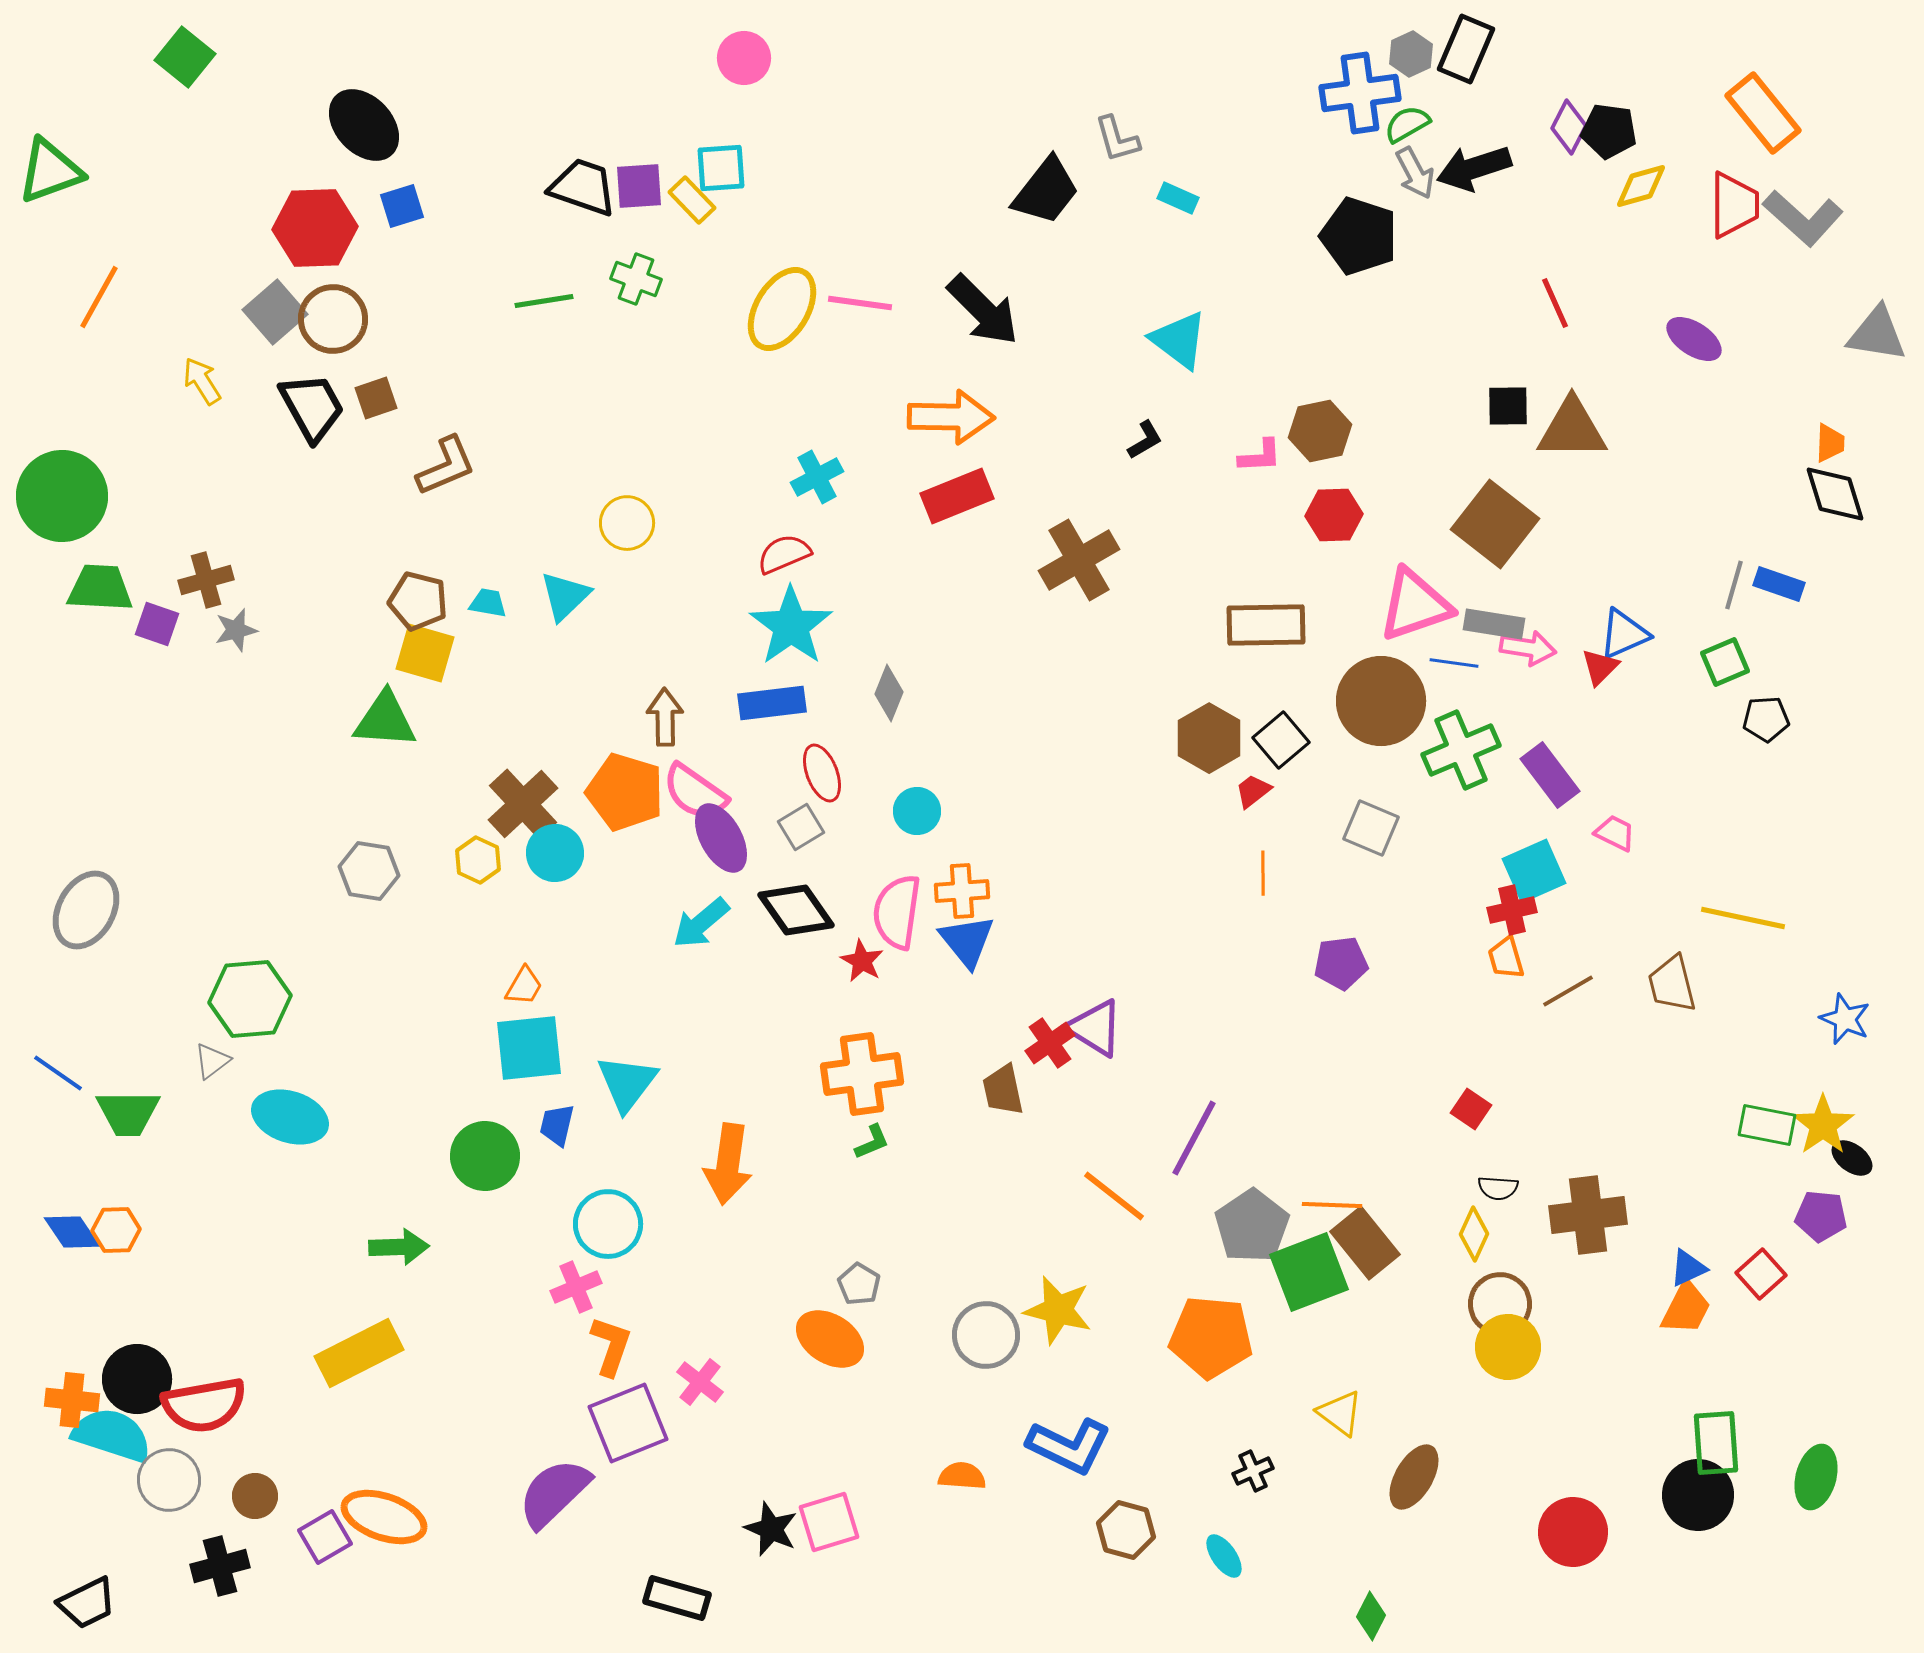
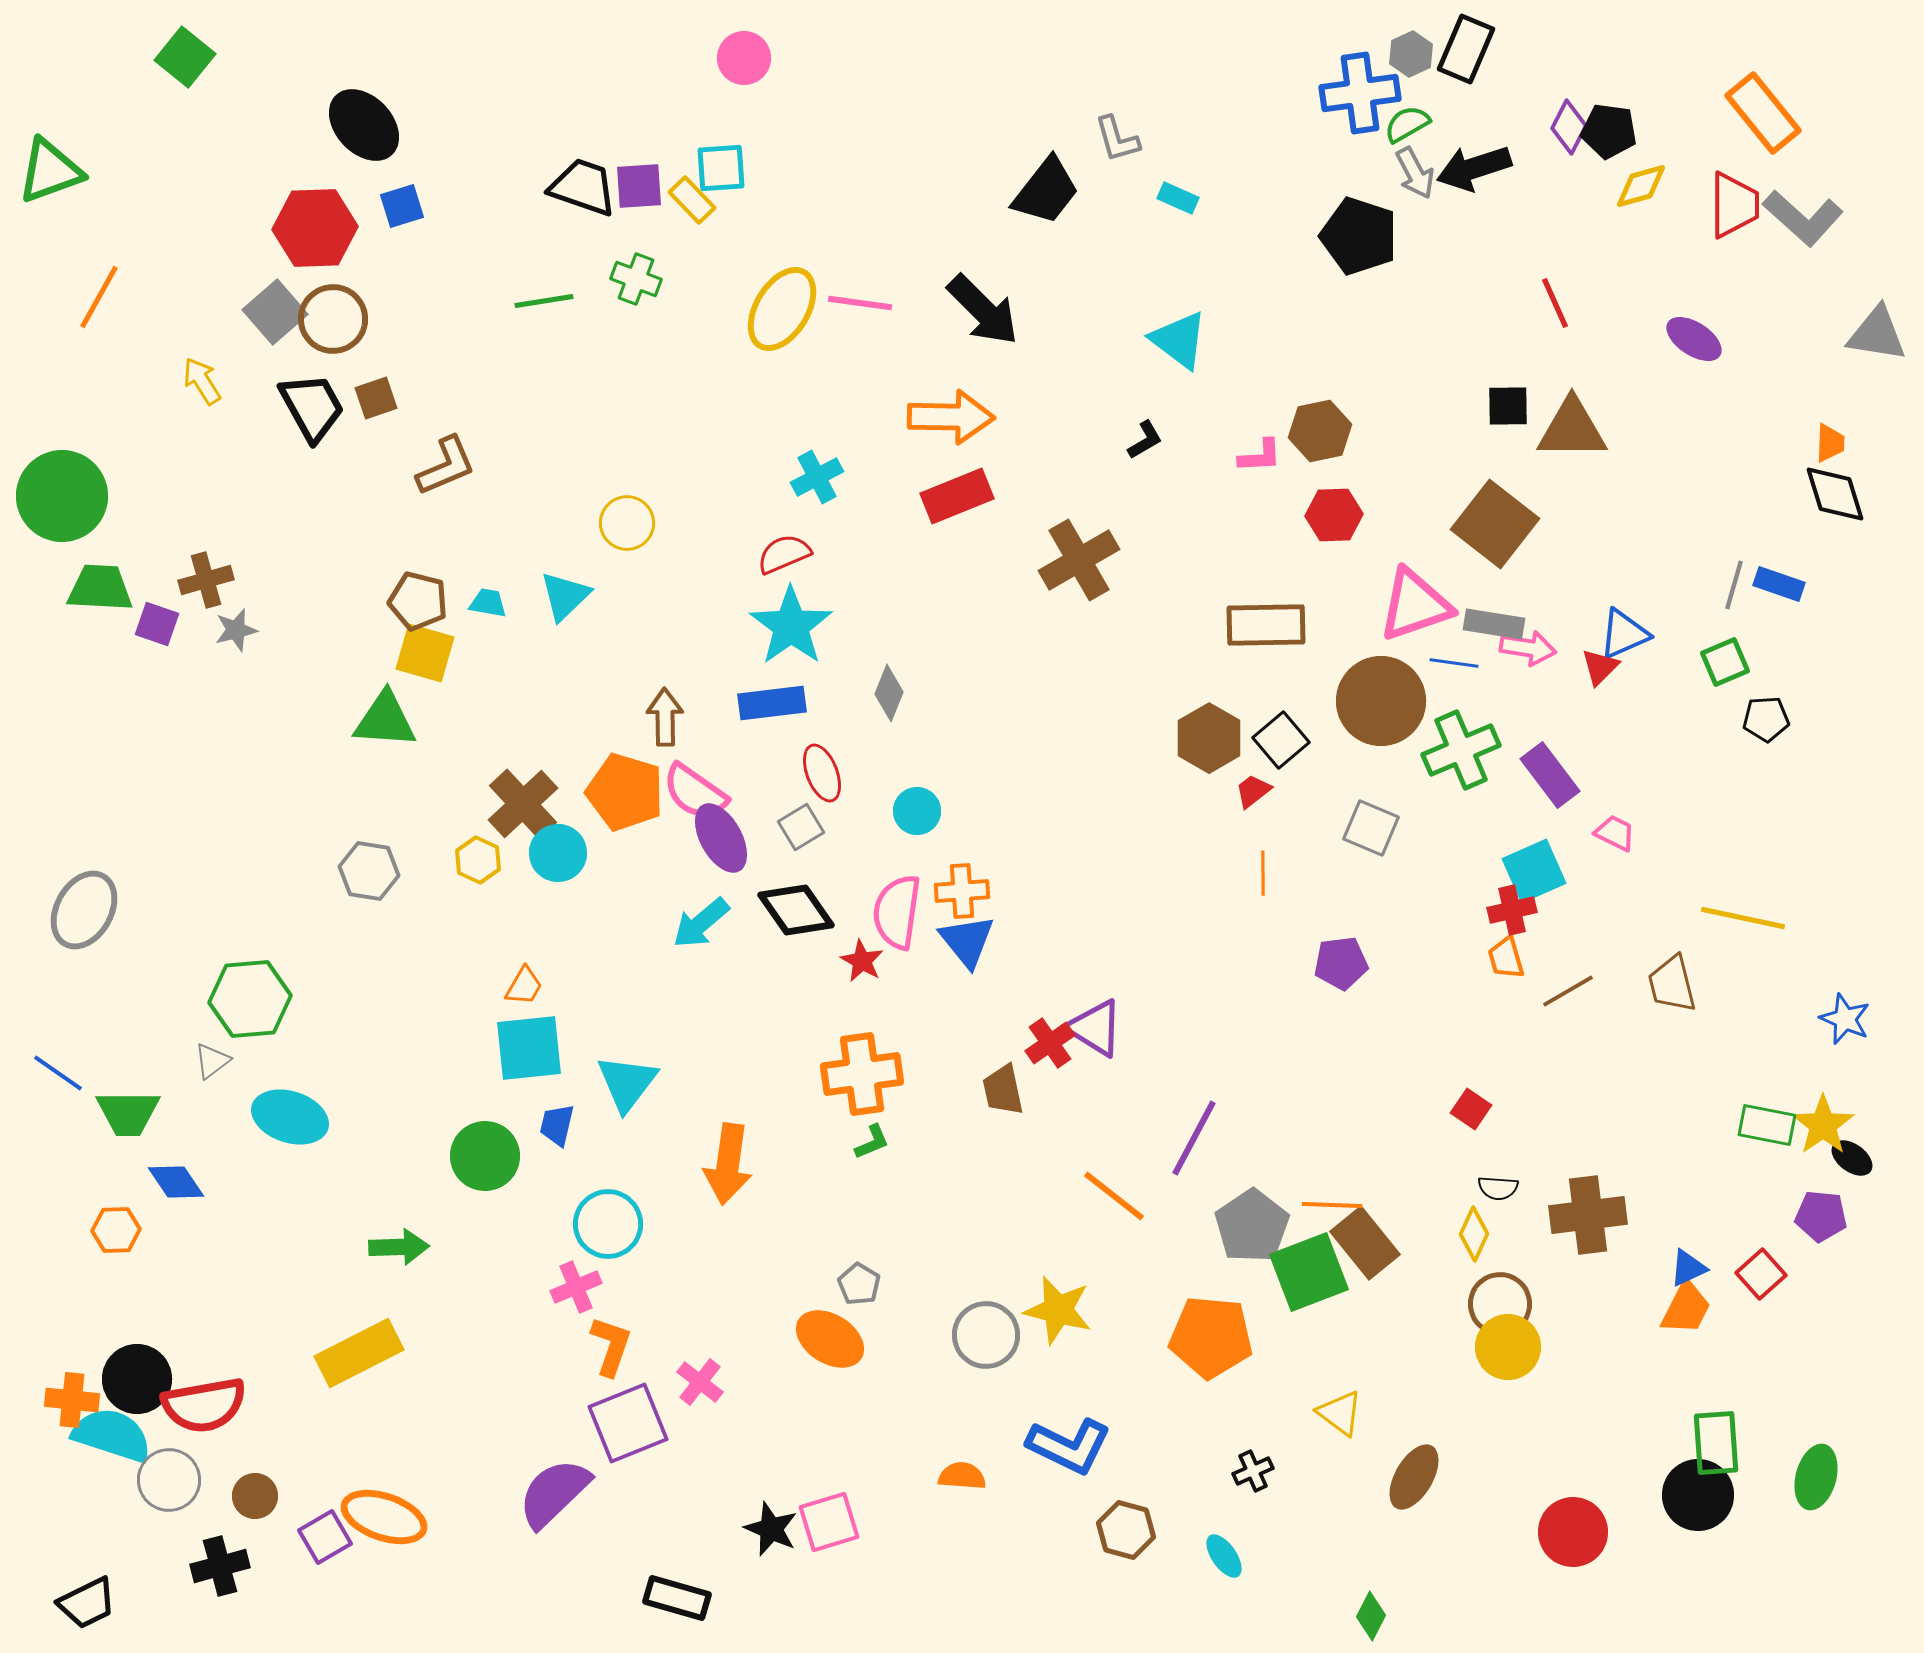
cyan circle at (555, 853): moved 3 px right
gray ellipse at (86, 910): moved 2 px left
blue diamond at (72, 1232): moved 104 px right, 50 px up
